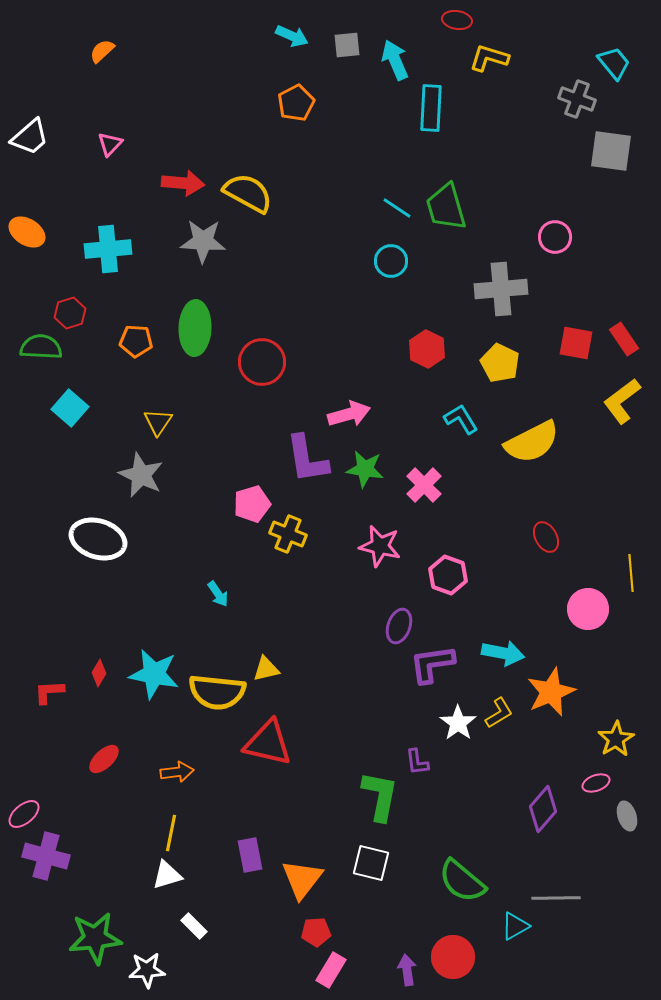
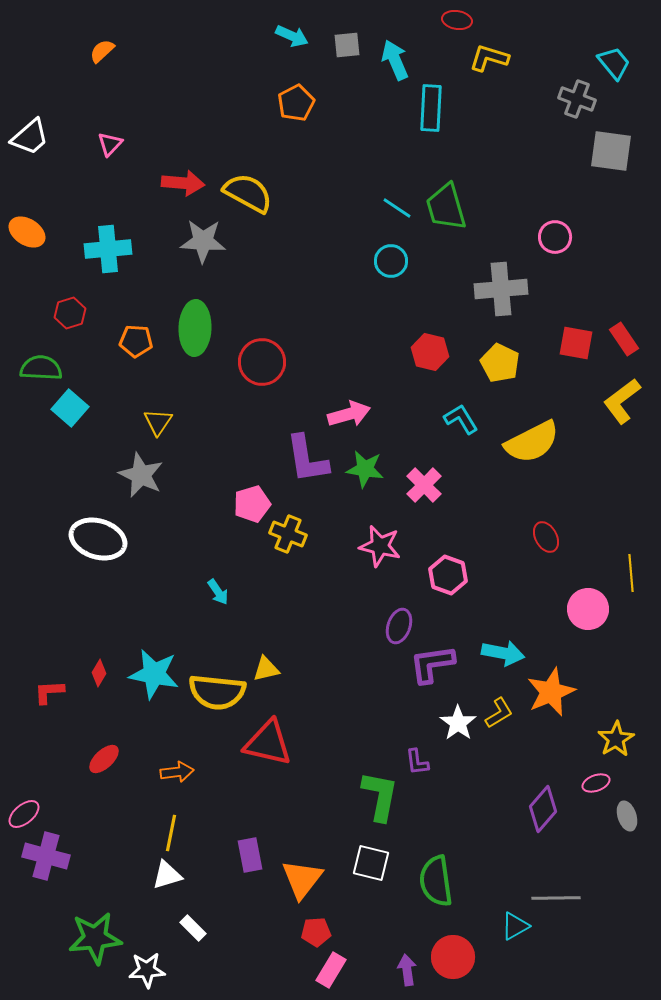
green semicircle at (41, 347): moved 21 px down
red hexagon at (427, 349): moved 3 px right, 3 px down; rotated 12 degrees counterclockwise
cyan arrow at (218, 594): moved 2 px up
green semicircle at (462, 881): moved 26 px left; rotated 42 degrees clockwise
white rectangle at (194, 926): moved 1 px left, 2 px down
